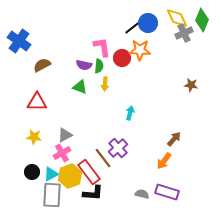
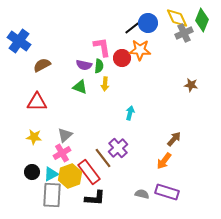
gray triangle: rotated 14 degrees counterclockwise
black L-shape: moved 2 px right, 5 px down
